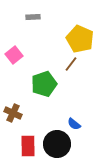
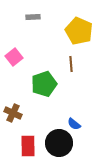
yellow pentagon: moved 1 px left, 8 px up
pink square: moved 2 px down
brown line: rotated 42 degrees counterclockwise
black circle: moved 2 px right, 1 px up
